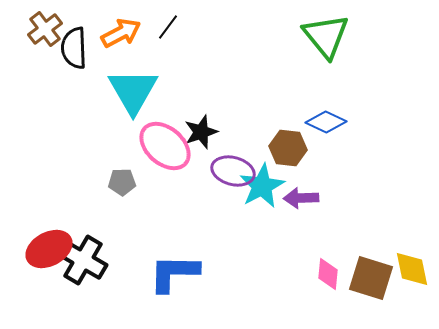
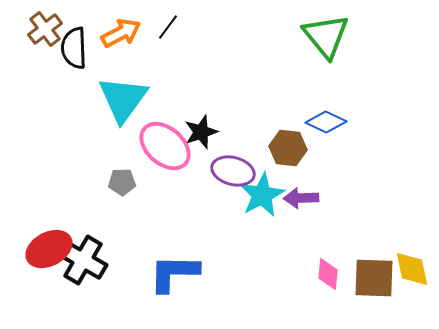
cyan triangle: moved 10 px left, 8 px down; rotated 6 degrees clockwise
cyan star: moved 9 px down
brown square: moved 3 px right; rotated 15 degrees counterclockwise
